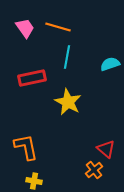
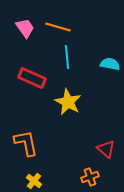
cyan line: rotated 15 degrees counterclockwise
cyan semicircle: rotated 30 degrees clockwise
red rectangle: rotated 36 degrees clockwise
orange L-shape: moved 4 px up
orange cross: moved 4 px left, 7 px down; rotated 18 degrees clockwise
yellow cross: rotated 28 degrees clockwise
